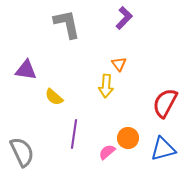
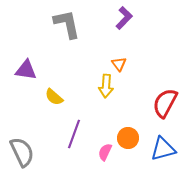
purple line: rotated 12 degrees clockwise
pink semicircle: moved 2 px left; rotated 24 degrees counterclockwise
